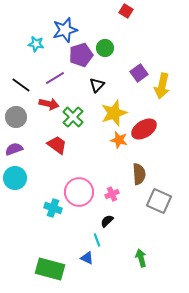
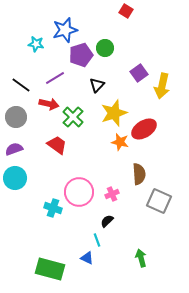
orange star: moved 1 px right, 2 px down
